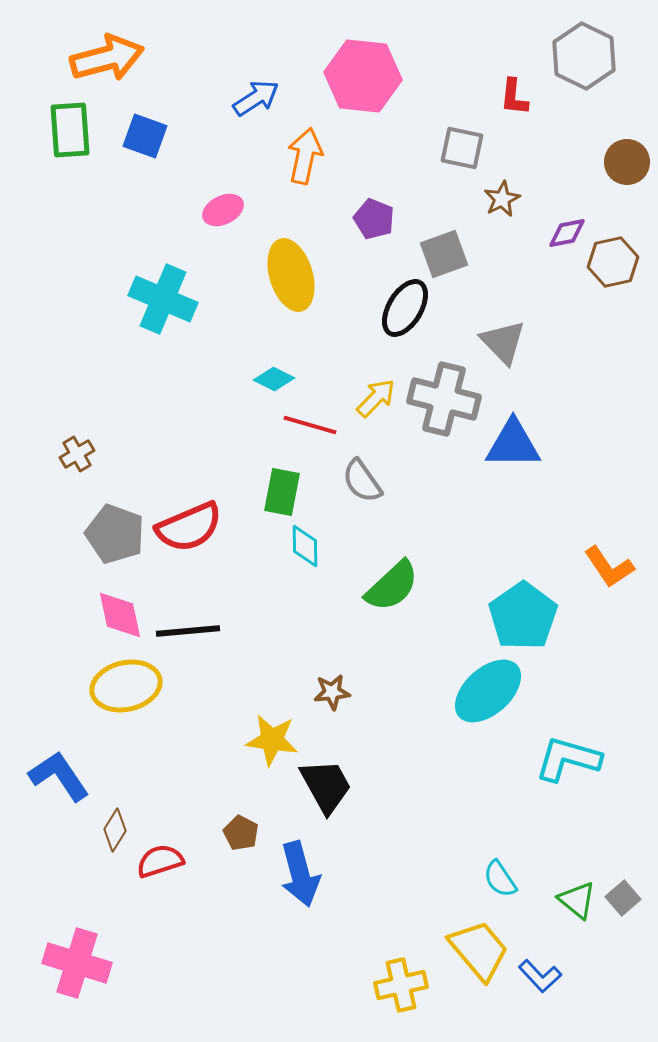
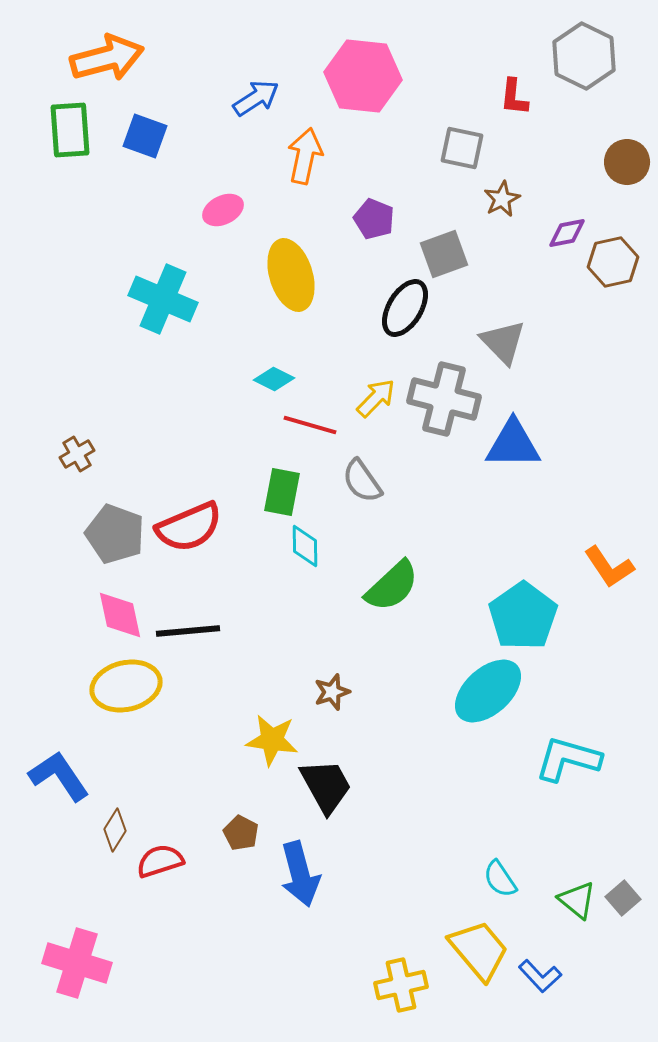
brown star at (332, 692): rotated 12 degrees counterclockwise
